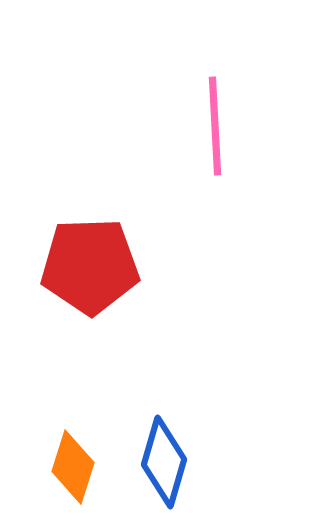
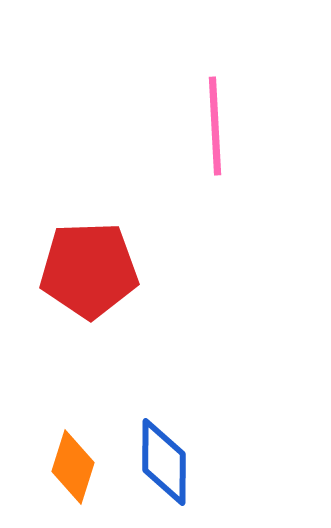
red pentagon: moved 1 px left, 4 px down
blue diamond: rotated 16 degrees counterclockwise
